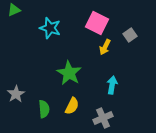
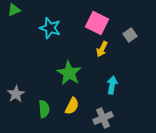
yellow arrow: moved 3 px left, 2 px down
